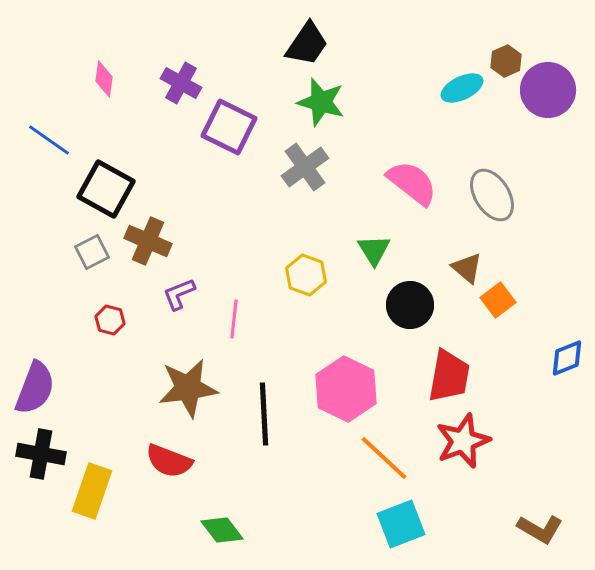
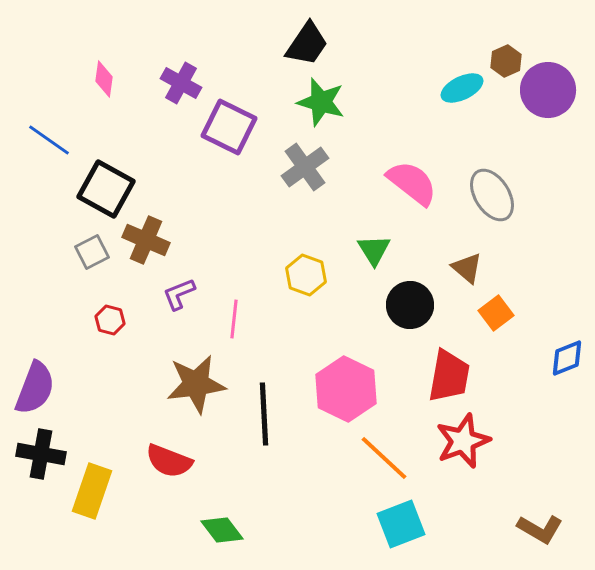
brown cross: moved 2 px left, 1 px up
orange square: moved 2 px left, 13 px down
brown star: moved 8 px right, 4 px up
